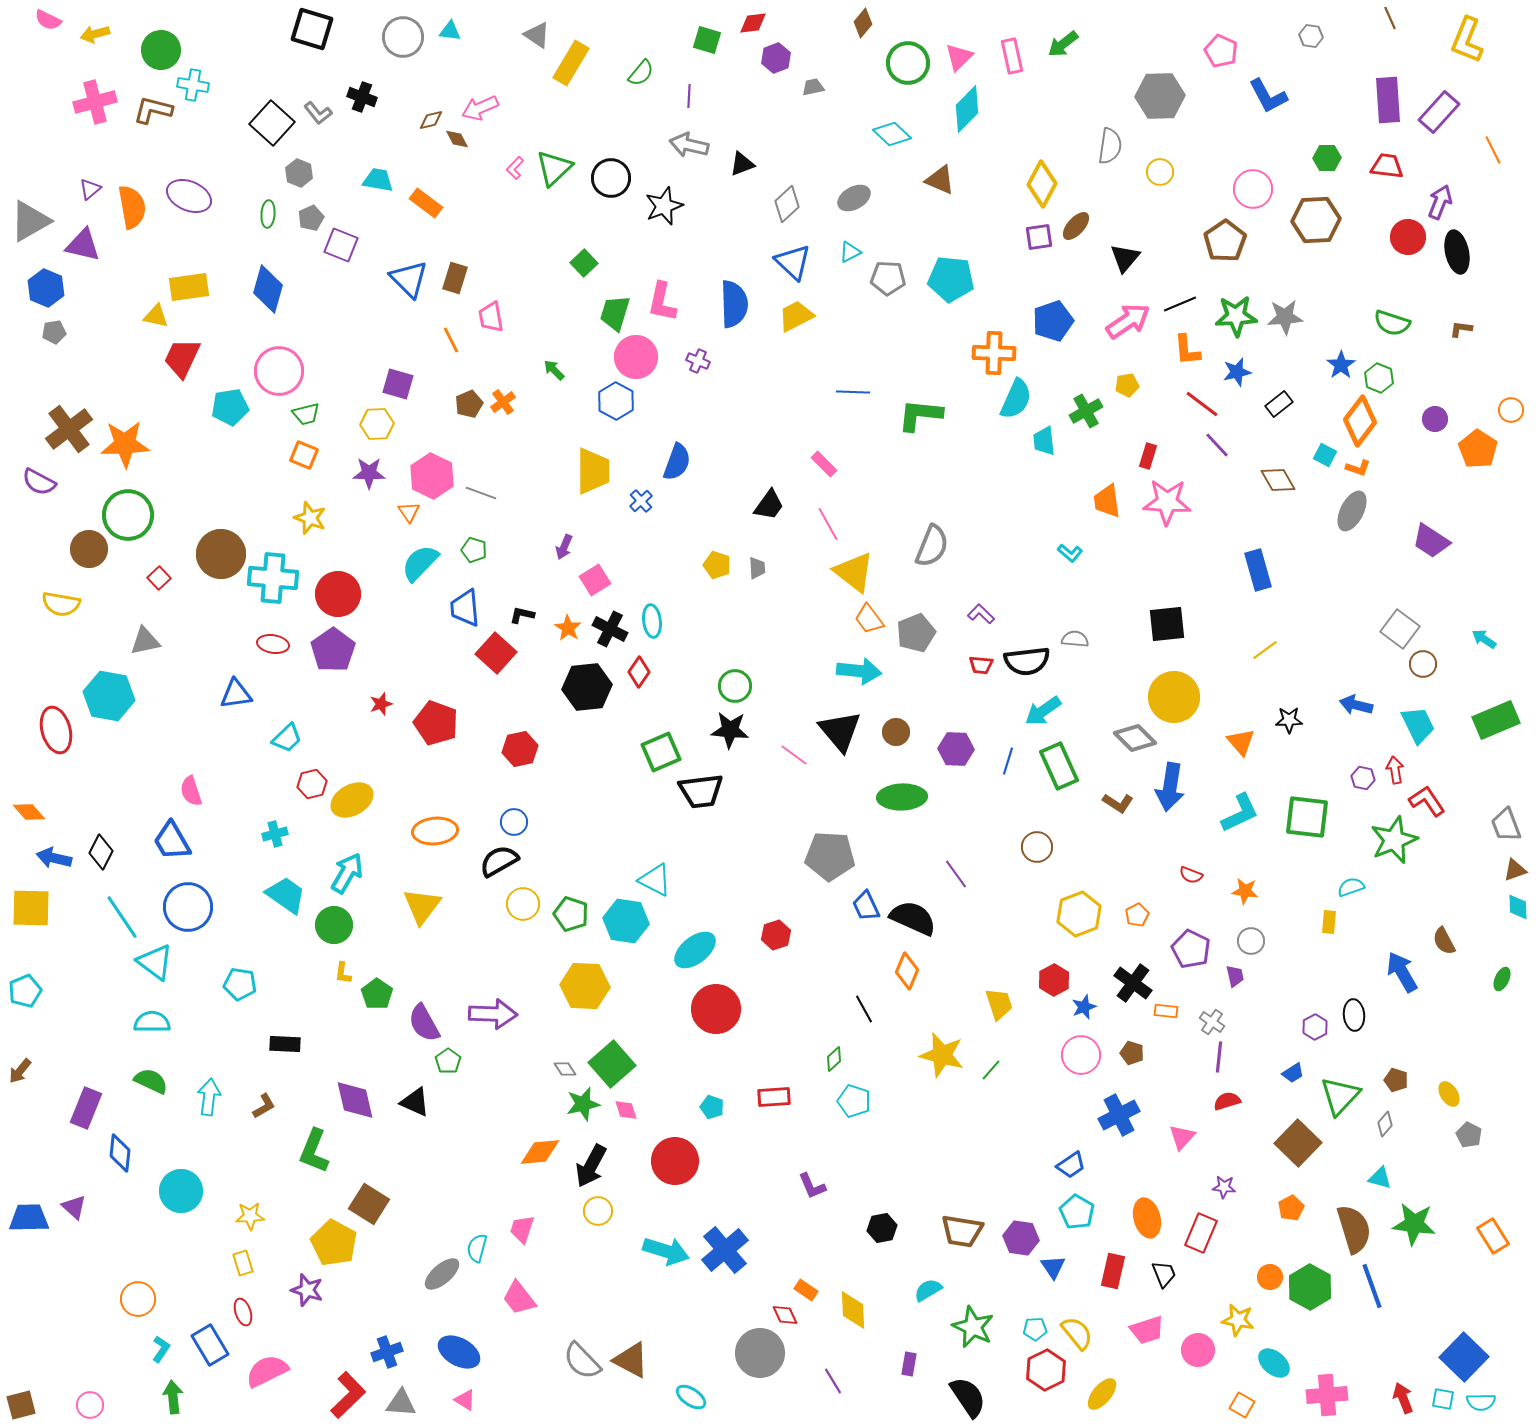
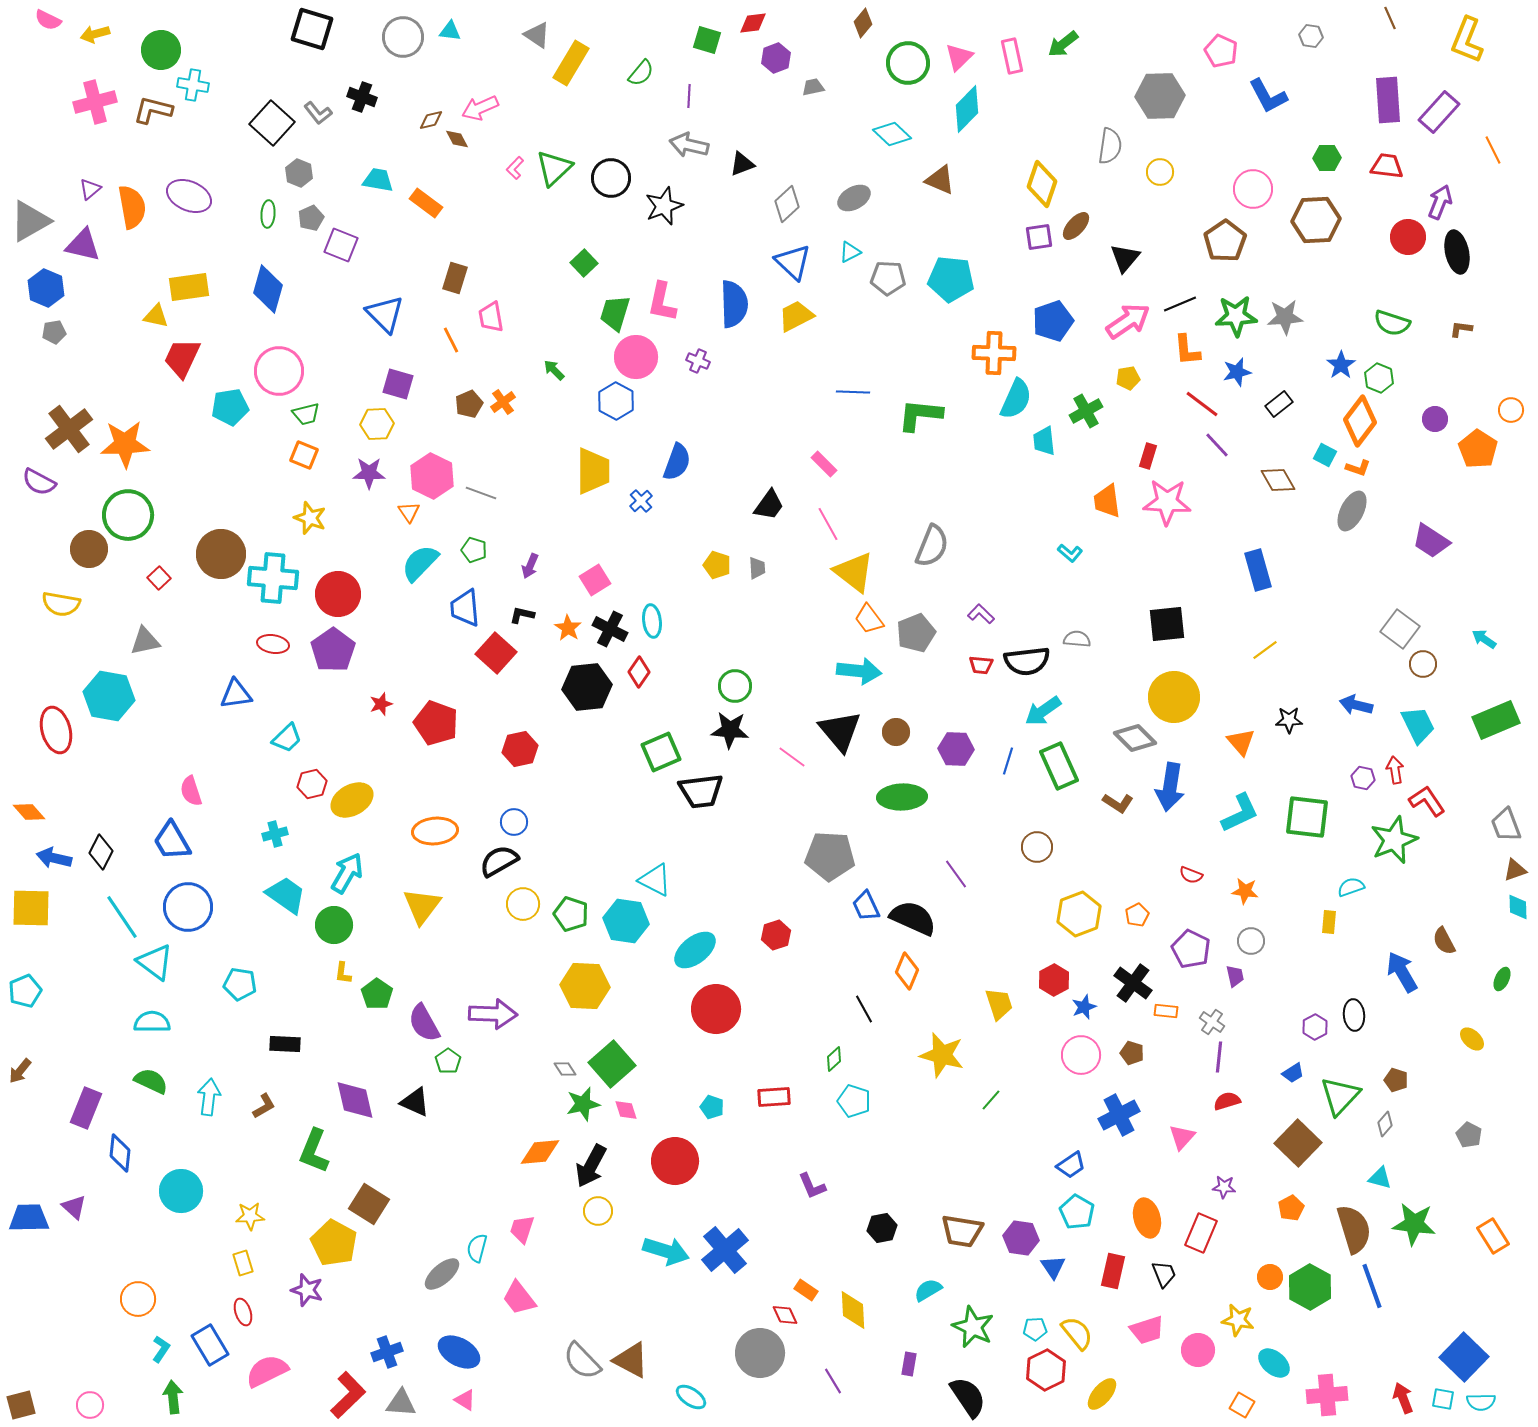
yellow diamond at (1042, 184): rotated 9 degrees counterclockwise
blue triangle at (409, 279): moved 24 px left, 35 px down
yellow pentagon at (1127, 385): moved 1 px right, 7 px up
purple arrow at (564, 547): moved 34 px left, 19 px down
gray semicircle at (1075, 639): moved 2 px right
pink line at (794, 755): moved 2 px left, 2 px down
green line at (991, 1070): moved 30 px down
yellow ellipse at (1449, 1094): moved 23 px right, 55 px up; rotated 15 degrees counterclockwise
